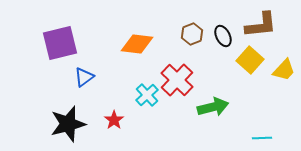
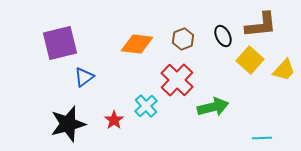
brown hexagon: moved 9 px left, 5 px down
cyan cross: moved 1 px left, 11 px down
